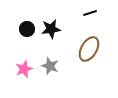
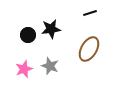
black circle: moved 1 px right, 6 px down
